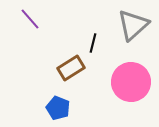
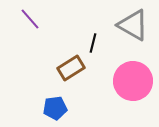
gray triangle: rotated 48 degrees counterclockwise
pink circle: moved 2 px right, 1 px up
blue pentagon: moved 3 px left; rotated 30 degrees counterclockwise
